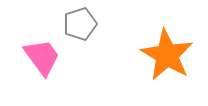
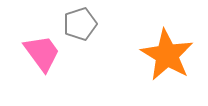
pink trapezoid: moved 4 px up
